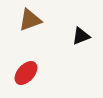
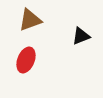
red ellipse: moved 13 px up; rotated 20 degrees counterclockwise
